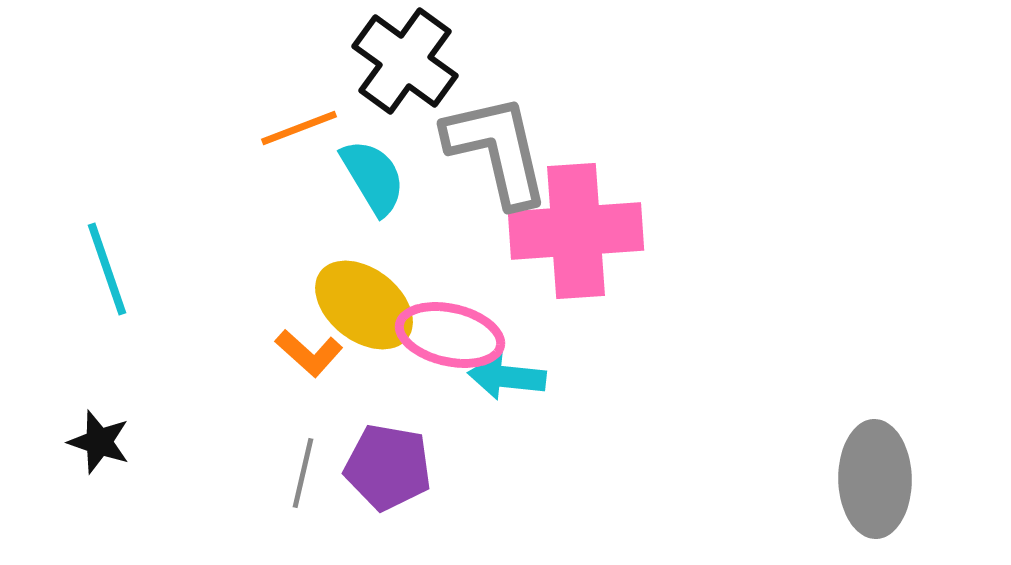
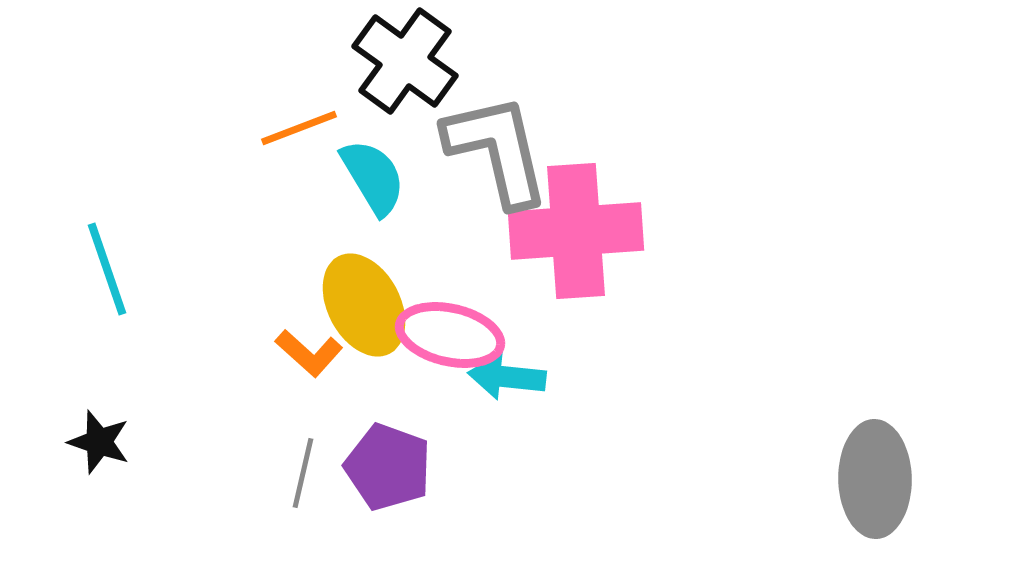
yellow ellipse: rotated 24 degrees clockwise
purple pentagon: rotated 10 degrees clockwise
